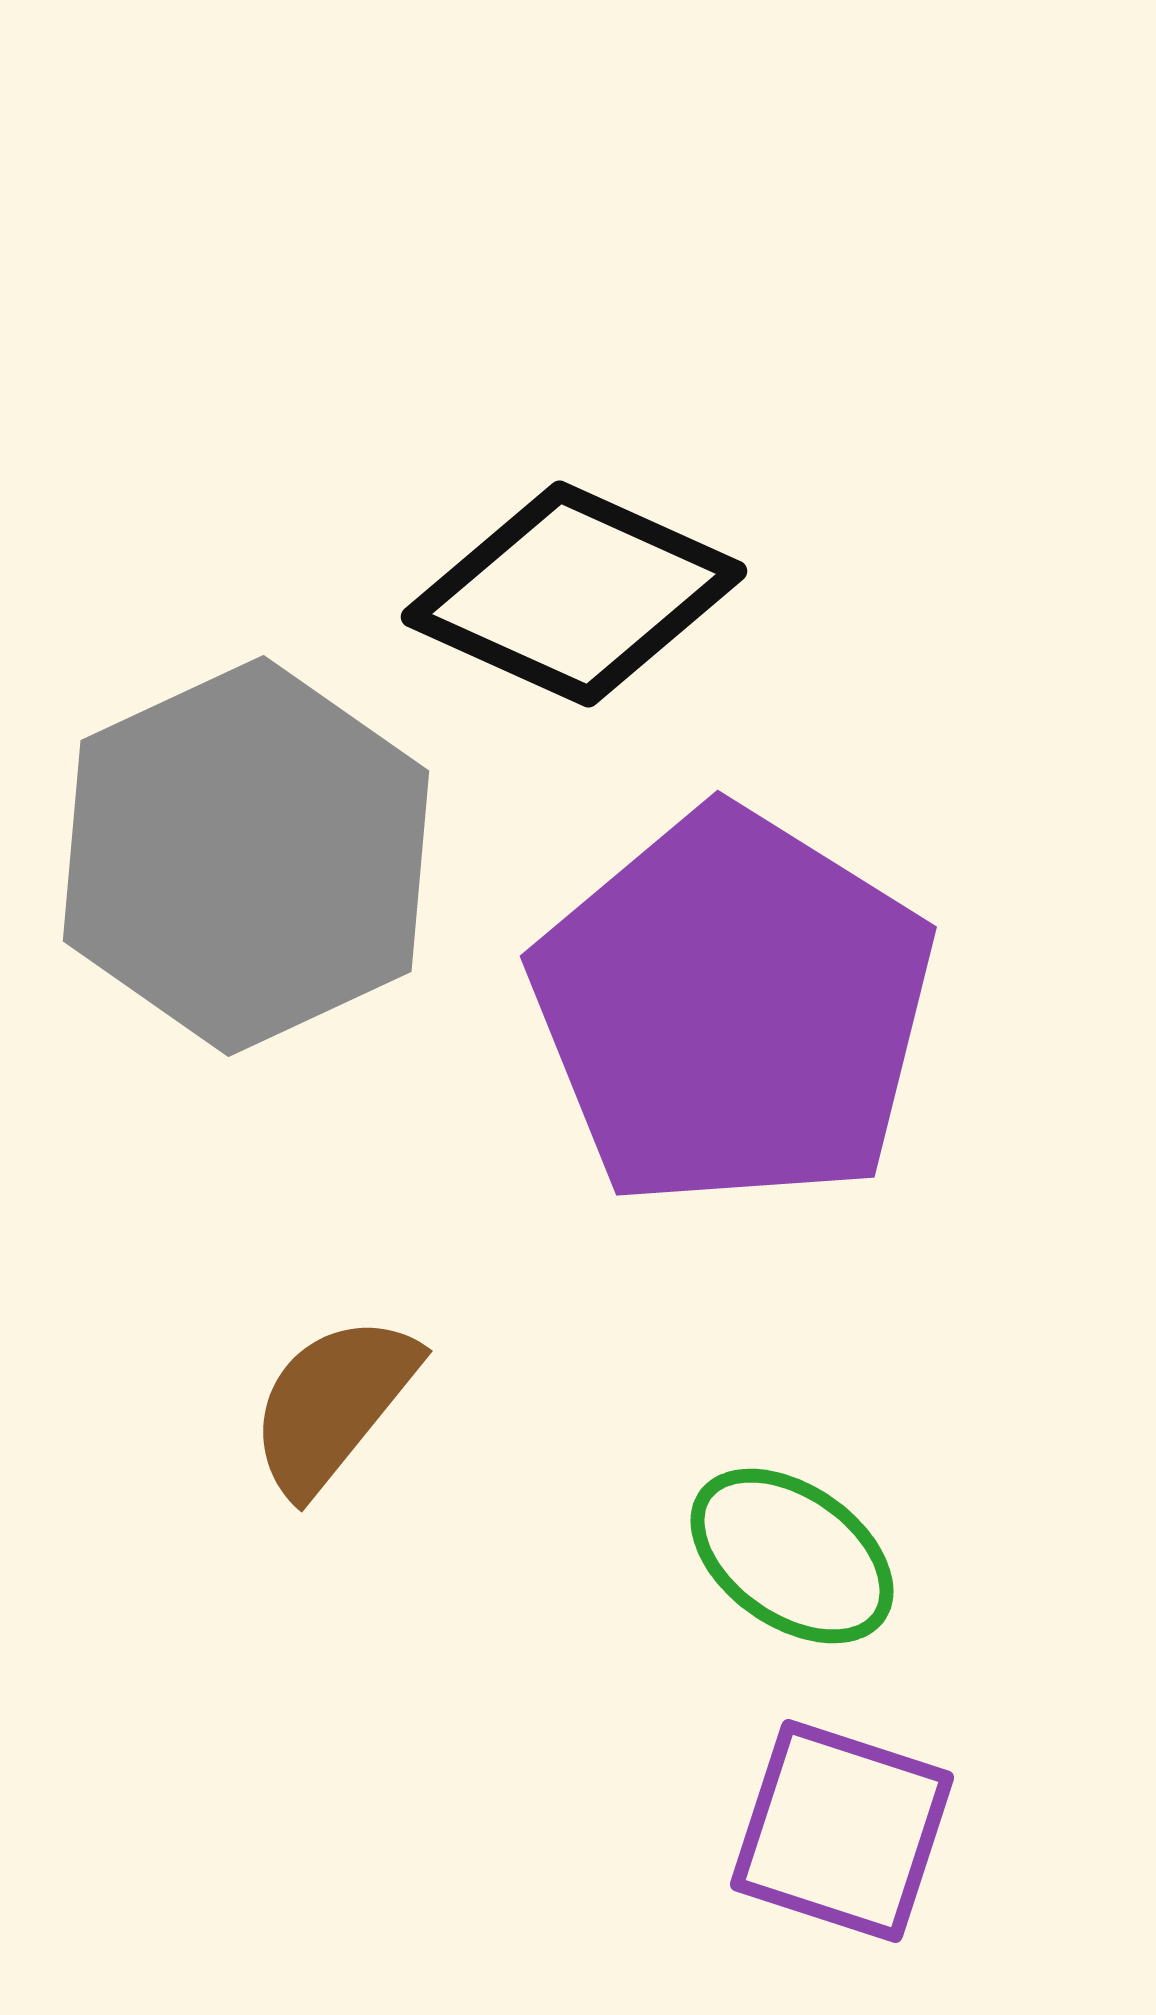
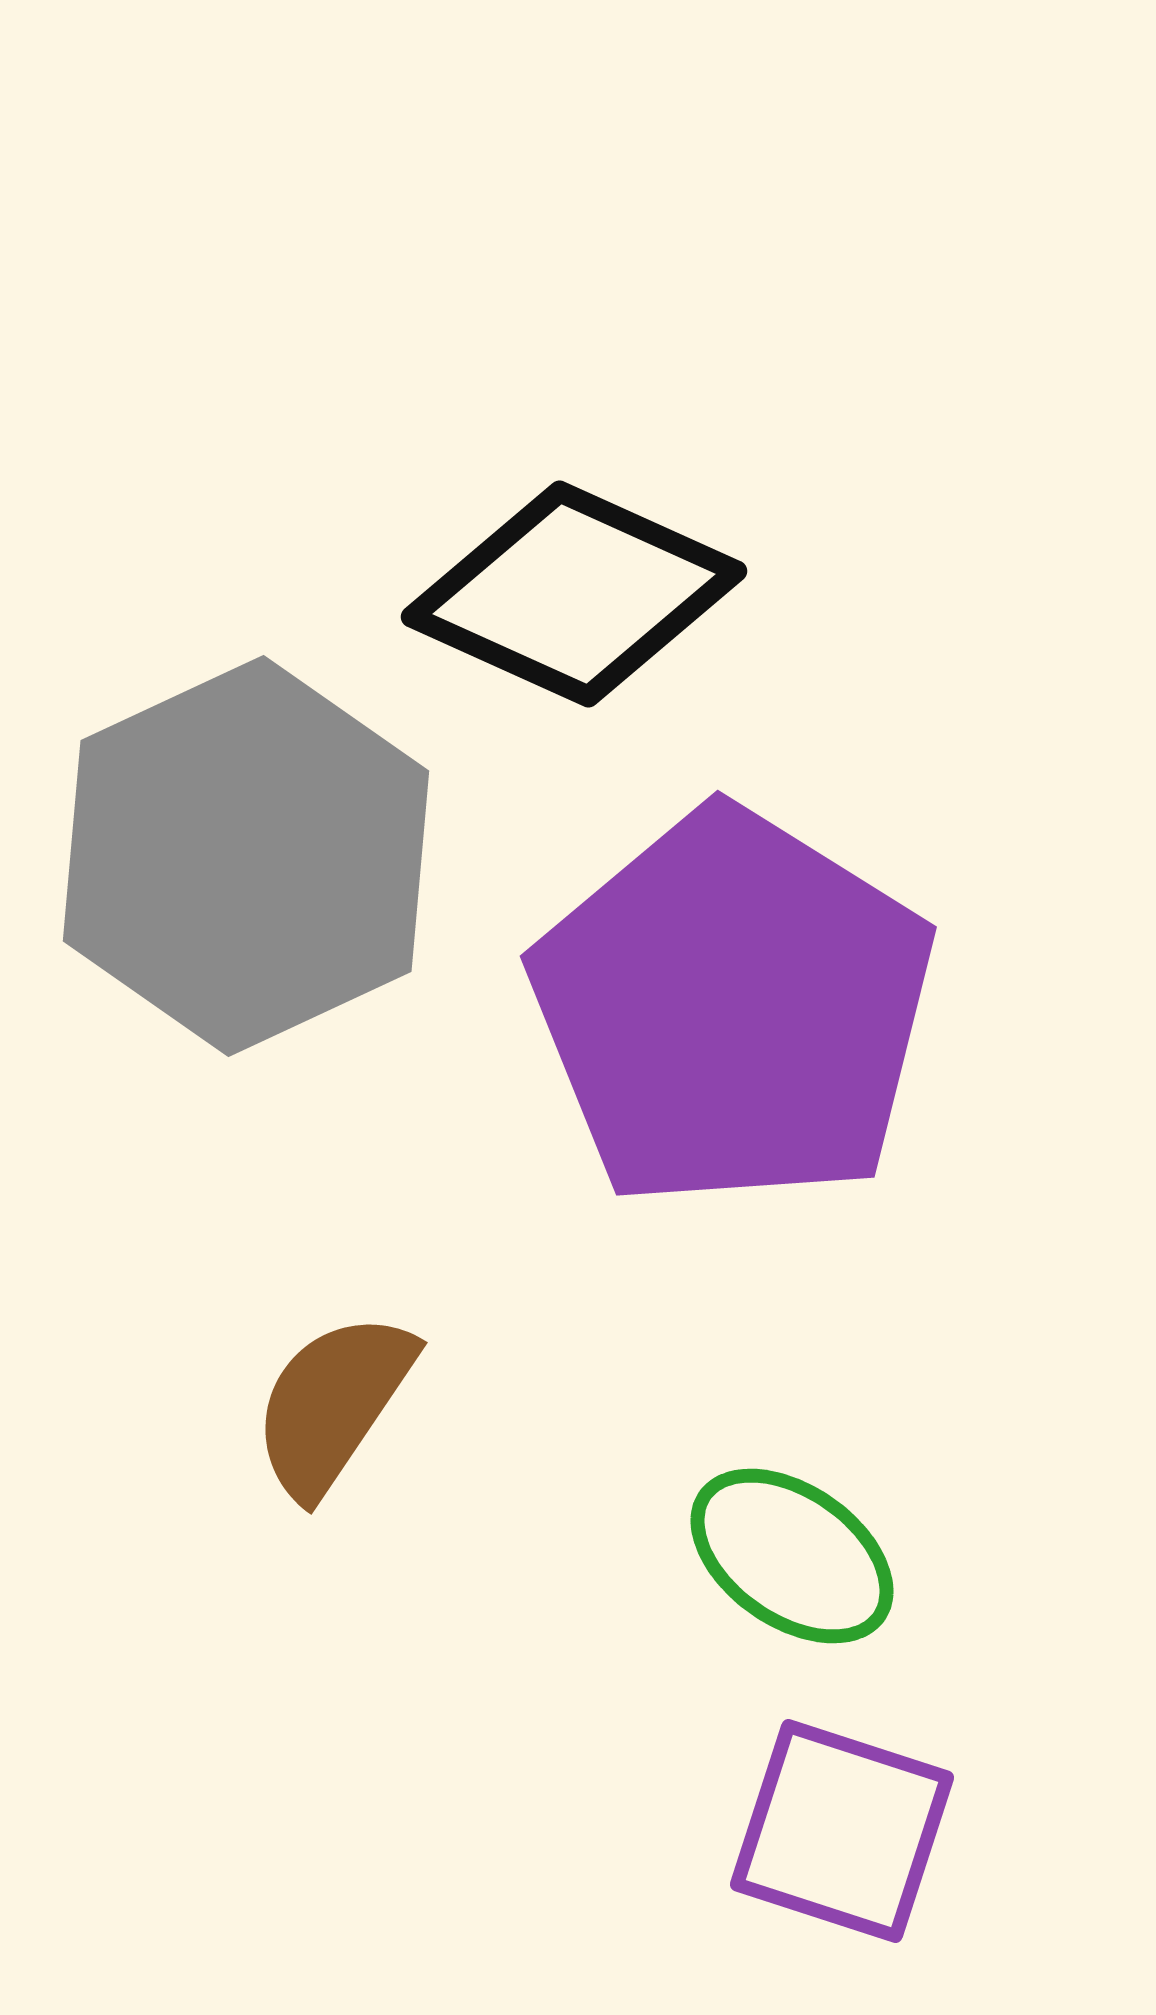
brown semicircle: rotated 5 degrees counterclockwise
